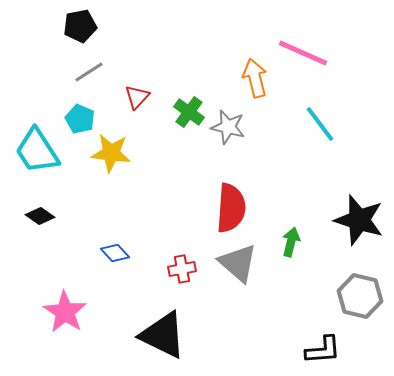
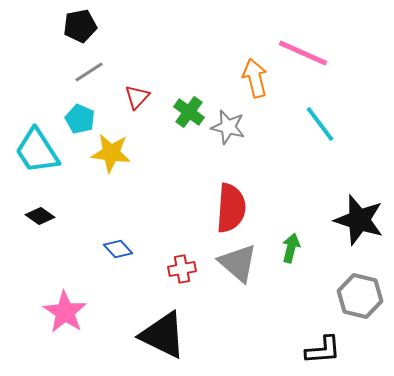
green arrow: moved 6 px down
blue diamond: moved 3 px right, 4 px up
